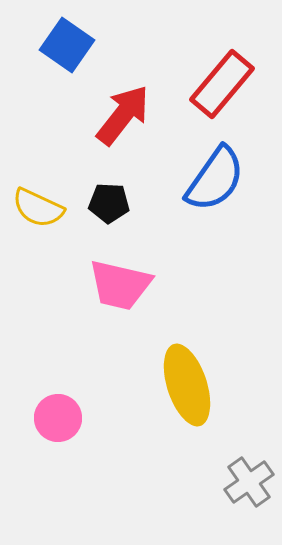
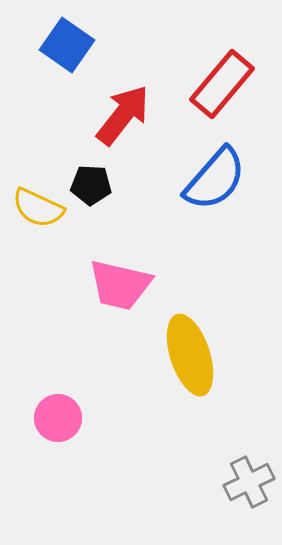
blue semicircle: rotated 6 degrees clockwise
black pentagon: moved 18 px left, 18 px up
yellow ellipse: moved 3 px right, 30 px up
gray cross: rotated 9 degrees clockwise
